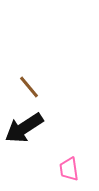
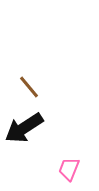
pink trapezoid: rotated 30 degrees clockwise
